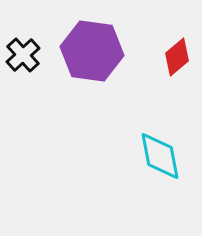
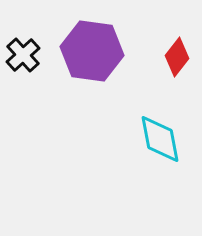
red diamond: rotated 12 degrees counterclockwise
cyan diamond: moved 17 px up
